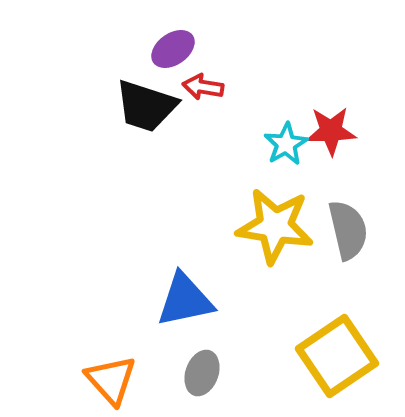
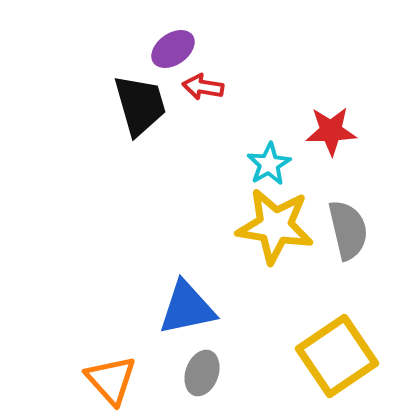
black trapezoid: moved 6 px left, 1 px up; rotated 124 degrees counterclockwise
cyan star: moved 17 px left, 20 px down
blue triangle: moved 2 px right, 8 px down
